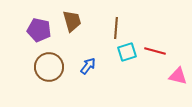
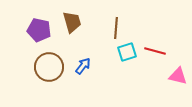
brown trapezoid: moved 1 px down
blue arrow: moved 5 px left
